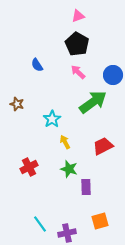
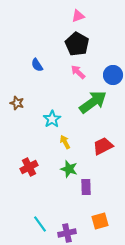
brown star: moved 1 px up
